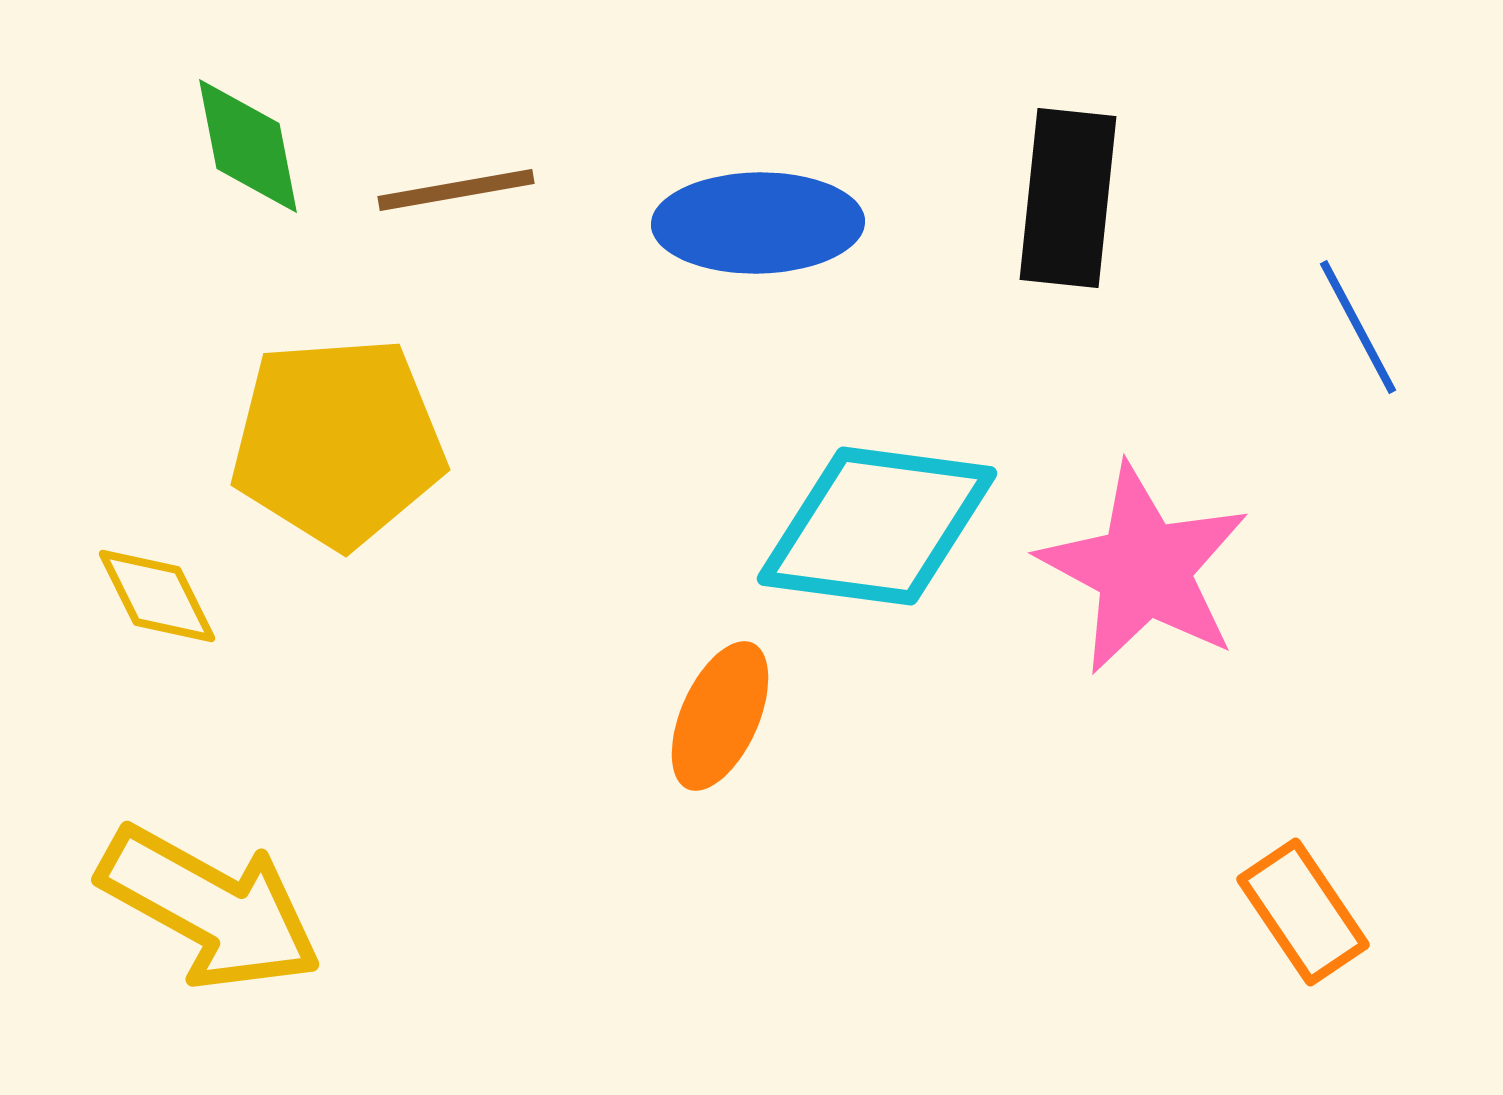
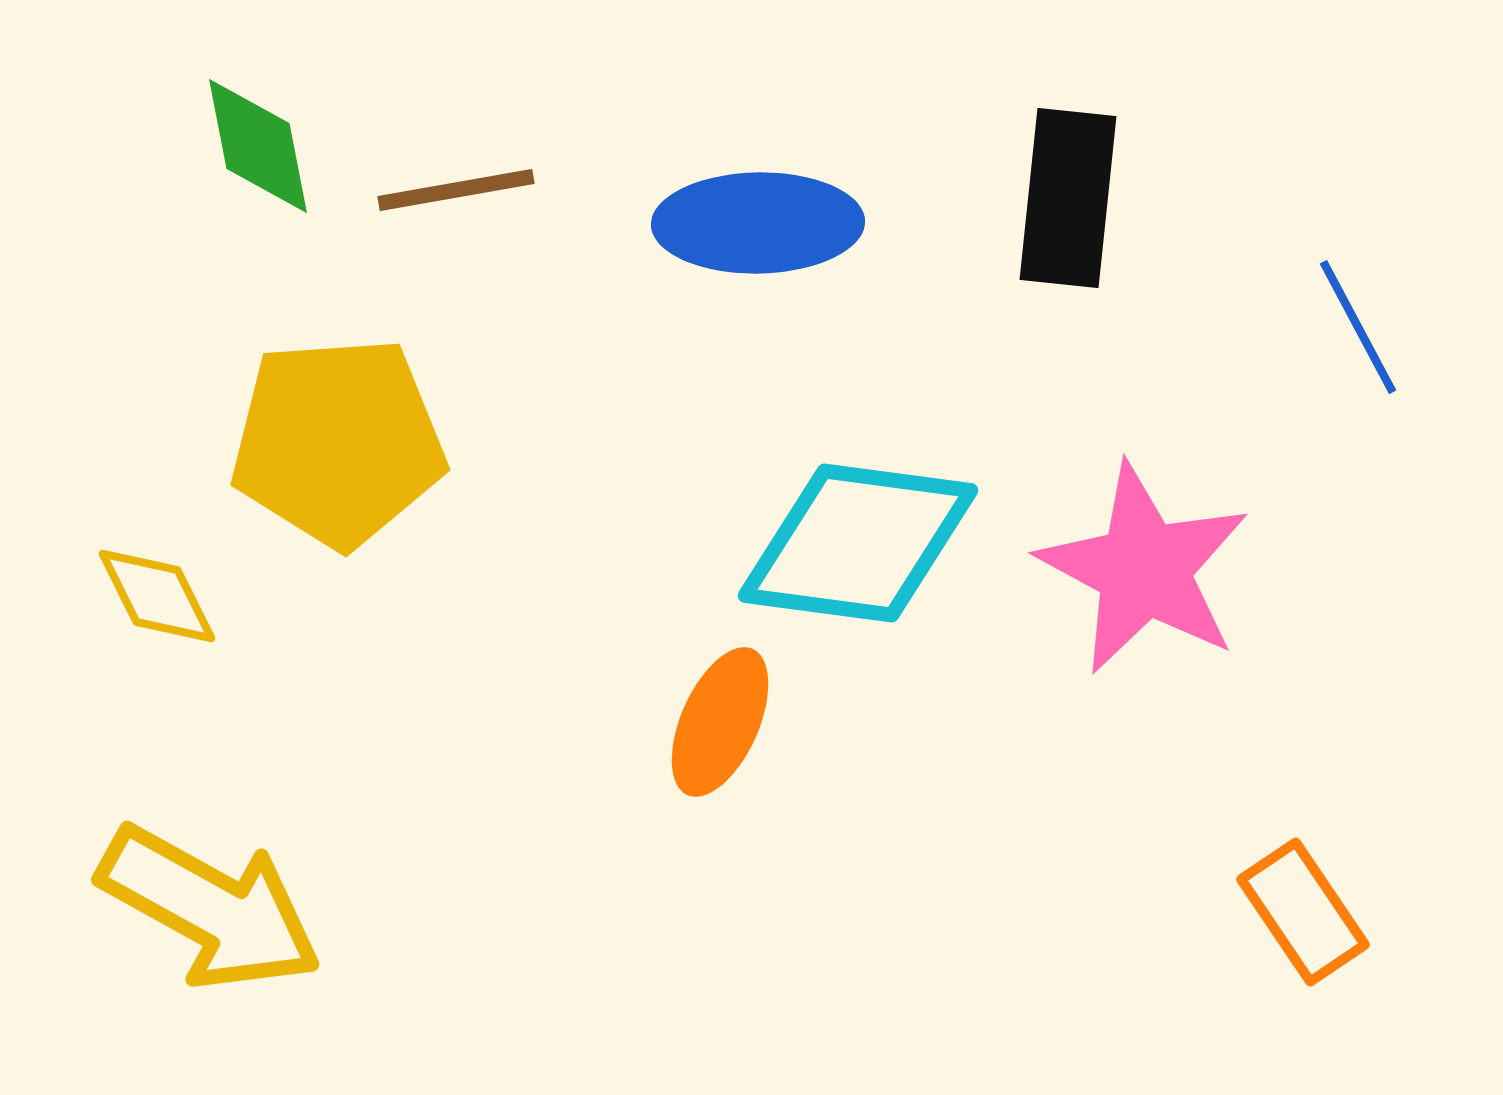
green diamond: moved 10 px right
cyan diamond: moved 19 px left, 17 px down
orange ellipse: moved 6 px down
